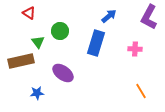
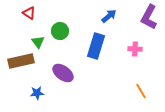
blue rectangle: moved 3 px down
